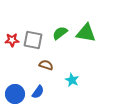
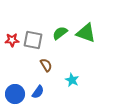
green triangle: rotated 10 degrees clockwise
brown semicircle: rotated 40 degrees clockwise
